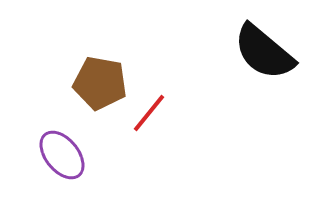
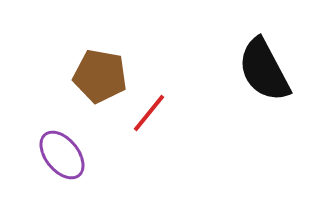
black semicircle: moved 18 px down; rotated 22 degrees clockwise
brown pentagon: moved 7 px up
